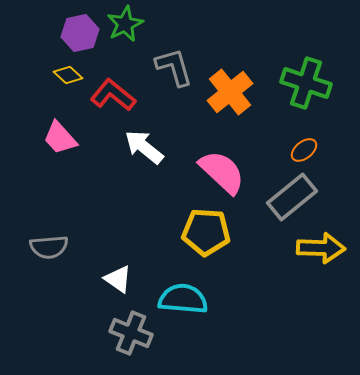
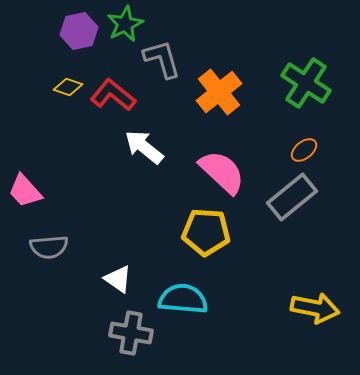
purple hexagon: moved 1 px left, 2 px up
gray L-shape: moved 12 px left, 8 px up
yellow diamond: moved 12 px down; rotated 24 degrees counterclockwise
green cross: rotated 15 degrees clockwise
orange cross: moved 11 px left
pink trapezoid: moved 35 px left, 53 px down
yellow arrow: moved 6 px left, 60 px down; rotated 9 degrees clockwise
gray cross: rotated 12 degrees counterclockwise
